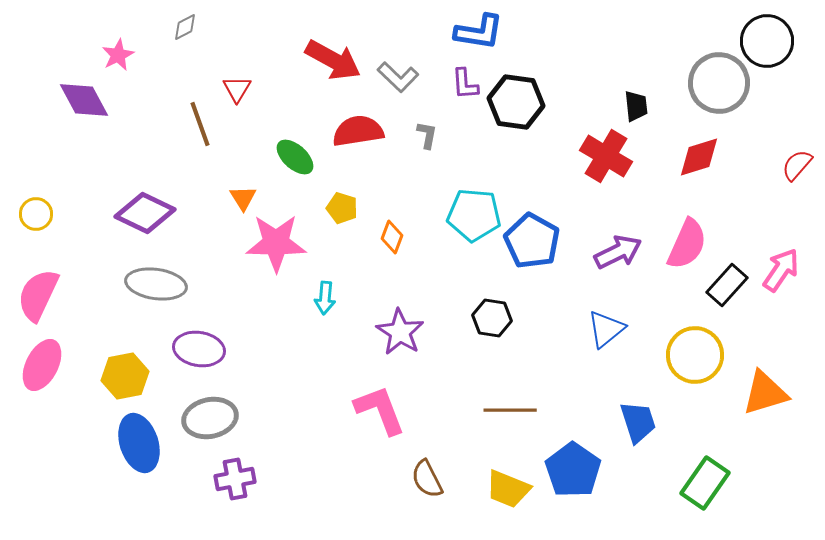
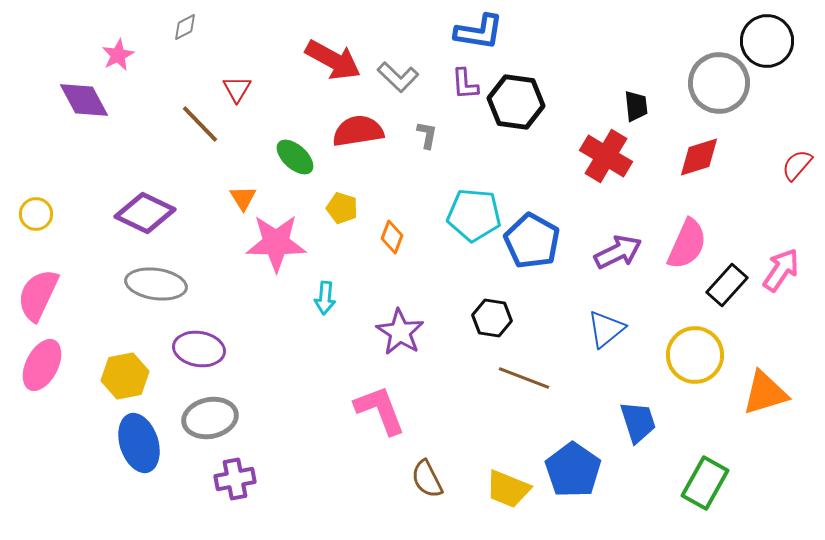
brown line at (200, 124): rotated 24 degrees counterclockwise
brown line at (510, 410): moved 14 px right, 32 px up; rotated 21 degrees clockwise
green rectangle at (705, 483): rotated 6 degrees counterclockwise
